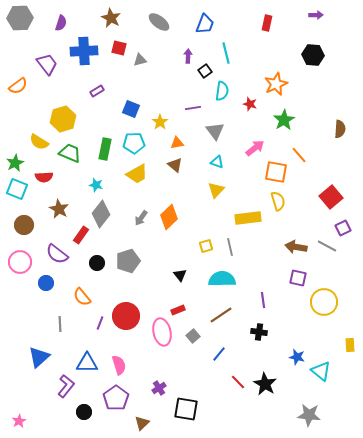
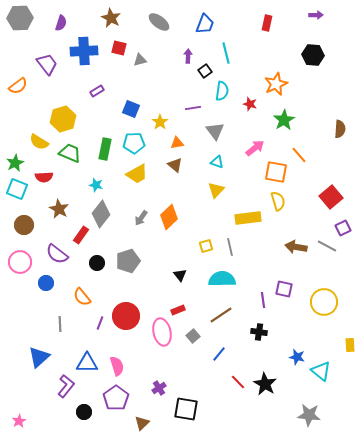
purple square at (298, 278): moved 14 px left, 11 px down
pink semicircle at (119, 365): moved 2 px left, 1 px down
